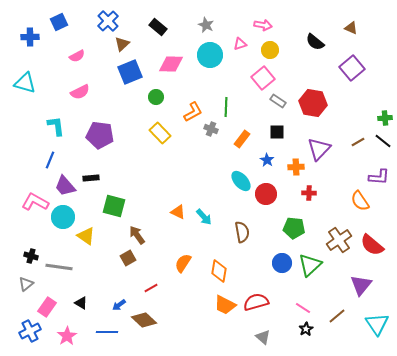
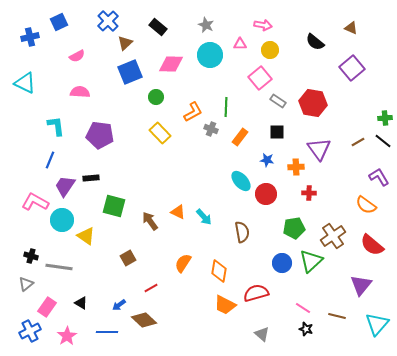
blue cross at (30, 37): rotated 12 degrees counterclockwise
brown triangle at (122, 44): moved 3 px right, 1 px up
pink triangle at (240, 44): rotated 16 degrees clockwise
pink square at (263, 78): moved 3 px left
cyan triangle at (25, 83): rotated 10 degrees clockwise
pink semicircle at (80, 92): rotated 150 degrees counterclockwise
orange rectangle at (242, 139): moved 2 px left, 2 px up
purple triangle at (319, 149): rotated 20 degrees counterclockwise
blue star at (267, 160): rotated 24 degrees counterclockwise
purple L-shape at (379, 177): rotated 125 degrees counterclockwise
purple trapezoid at (65, 186): rotated 75 degrees clockwise
orange semicircle at (360, 201): moved 6 px right, 4 px down; rotated 20 degrees counterclockwise
cyan circle at (63, 217): moved 1 px left, 3 px down
green pentagon at (294, 228): rotated 15 degrees counterclockwise
brown arrow at (137, 235): moved 13 px right, 14 px up
brown cross at (339, 240): moved 6 px left, 4 px up
green triangle at (310, 265): moved 1 px right, 4 px up
red semicircle at (256, 302): moved 9 px up
brown line at (337, 316): rotated 54 degrees clockwise
cyan triangle at (377, 324): rotated 15 degrees clockwise
black star at (306, 329): rotated 24 degrees counterclockwise
gray triangle at (263, 337): moved 1 px left, 3 px up
